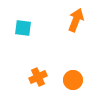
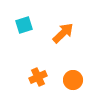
orange arrow: moved 13 px left, 13 px down; rotated 25 degrees clockwise
cyan square: moved 1 px right, 3 px up; rotated 24 degrees counterclockwise
